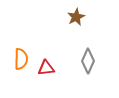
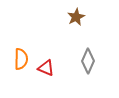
red triangle: rotated 30 degrees clockwise
